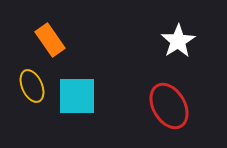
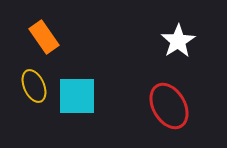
orange rectangle: moved 6 px left, 3 px up
yellow ellipse: moved 2 px right
